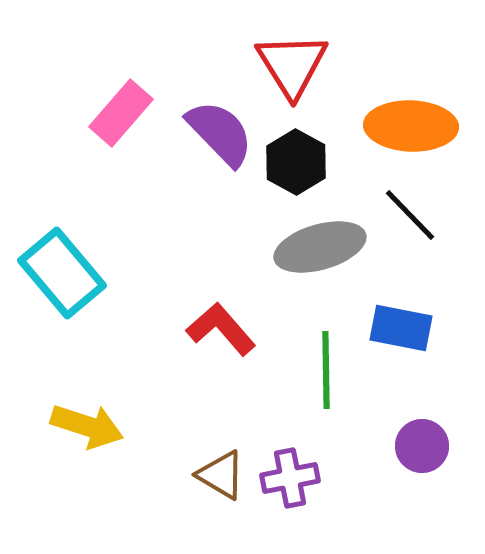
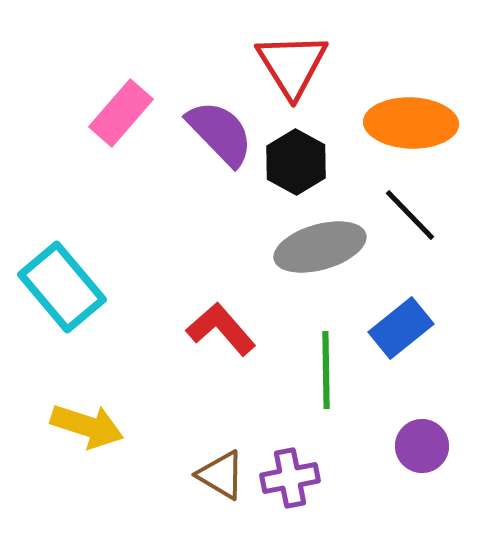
orange ellipse: moved 3 px up
cyan rectangle: moved 14 px down
blue rectangle: rotated 50 degrees counterclockwise
